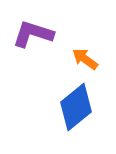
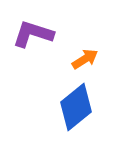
orange arrow: rotated 112 degrees clockwise
